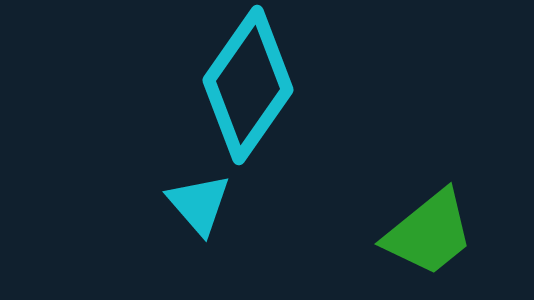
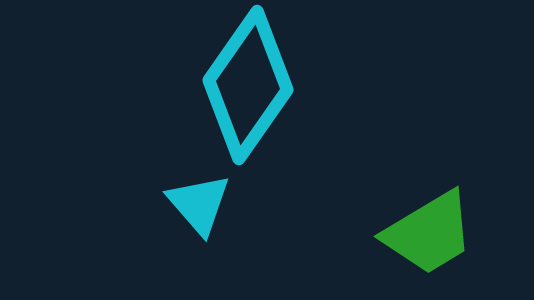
green trapezoid: rotated 8 degrees clockwise
